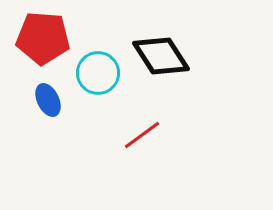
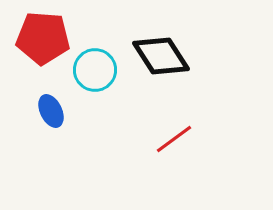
cyan circle: moved 3 px left, 3 px up
blue ellipse: moved 3 px right, 11 px down
red line: moved 32 px right, 4 px down
